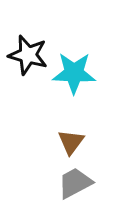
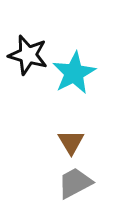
cyan star: rotated 30 degrees counterclockwise
brown triangle: rotated 8 degrees counterclockwise
